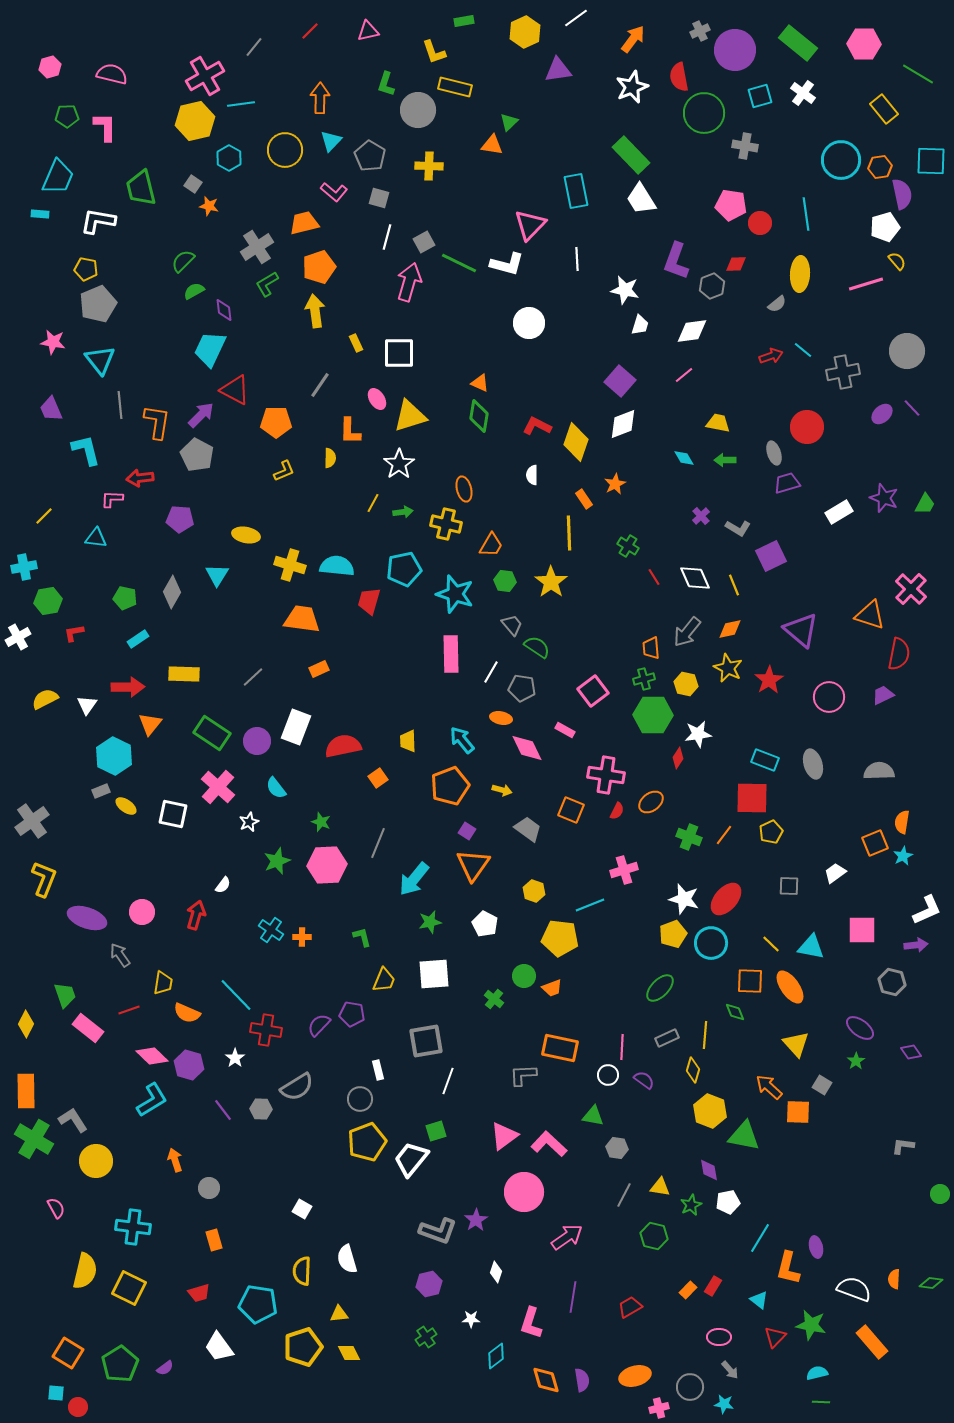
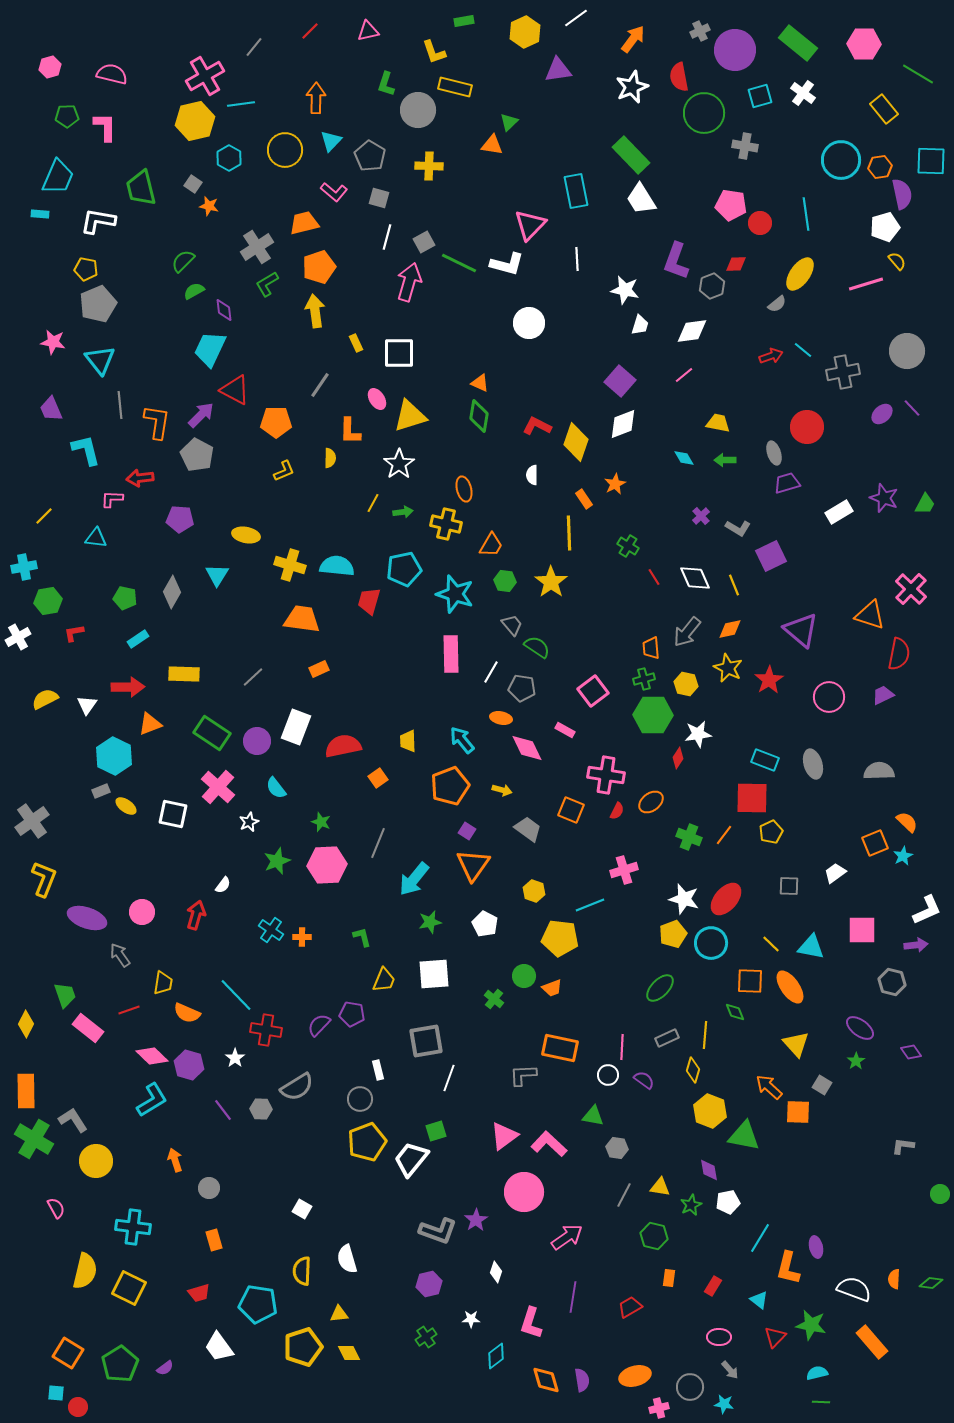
orange arrow at (320, 98): moved 4 px left
yellow ellipse at (800, 274): rotated 32 degrees clockwise
orange triangle at (150, 724): rotated 30 degrees clockwise
orange semicircle at (902, 822): moved 5 px right; rotated 125 degrees clockwise
white line at (448, 1081): moved 1 px right, 3 px up
orange rectangle at (688, 1290): moved 19 px left, 12 px up; rotated 36 degrees counterclockwise
